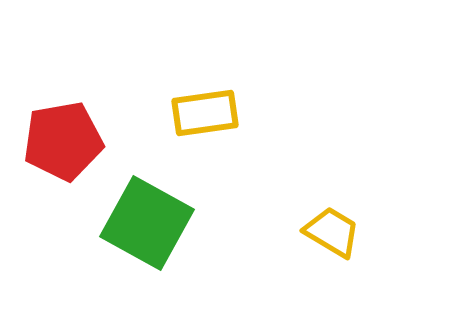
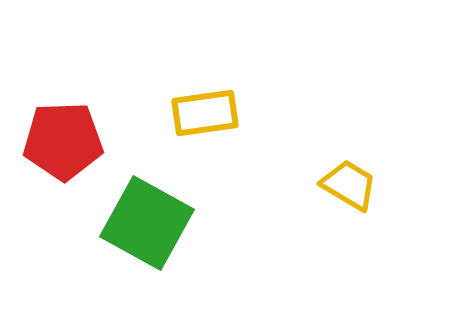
red pentagon: rotated 8 degrees clockwise
yellow trapezoid: moved 17 px right, 47 px up
